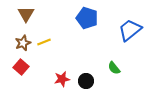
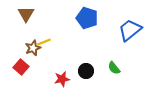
brown star: moved 10 px right, 5 px down
black circle: moved 10 px up
